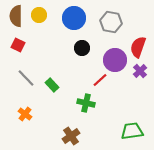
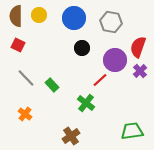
green cross: rotated 24 degrees clockwise
